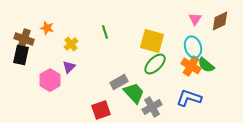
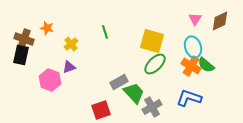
purple triangle: rotated 24 degrees clockwise
pink hexagon: rotated 10 degrees counterclockwise
